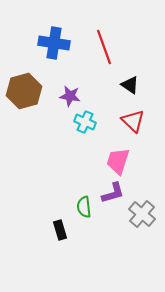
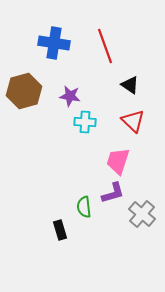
red line: moved 1 px right, 1 px up
cyan cross: rotated 20 degrees counterclockwise
